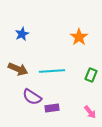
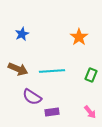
purple rectangle: moved 4 px down
